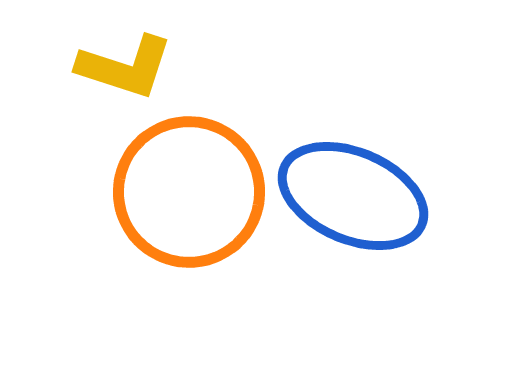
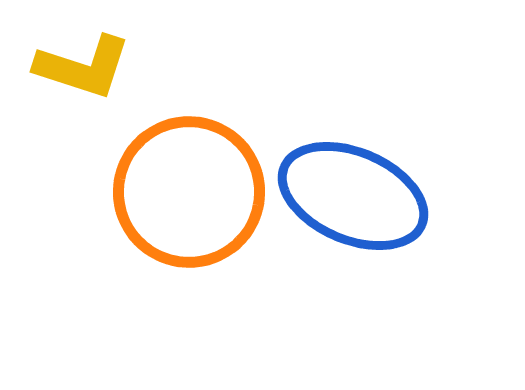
yellow L-shape: moved 42 px left
